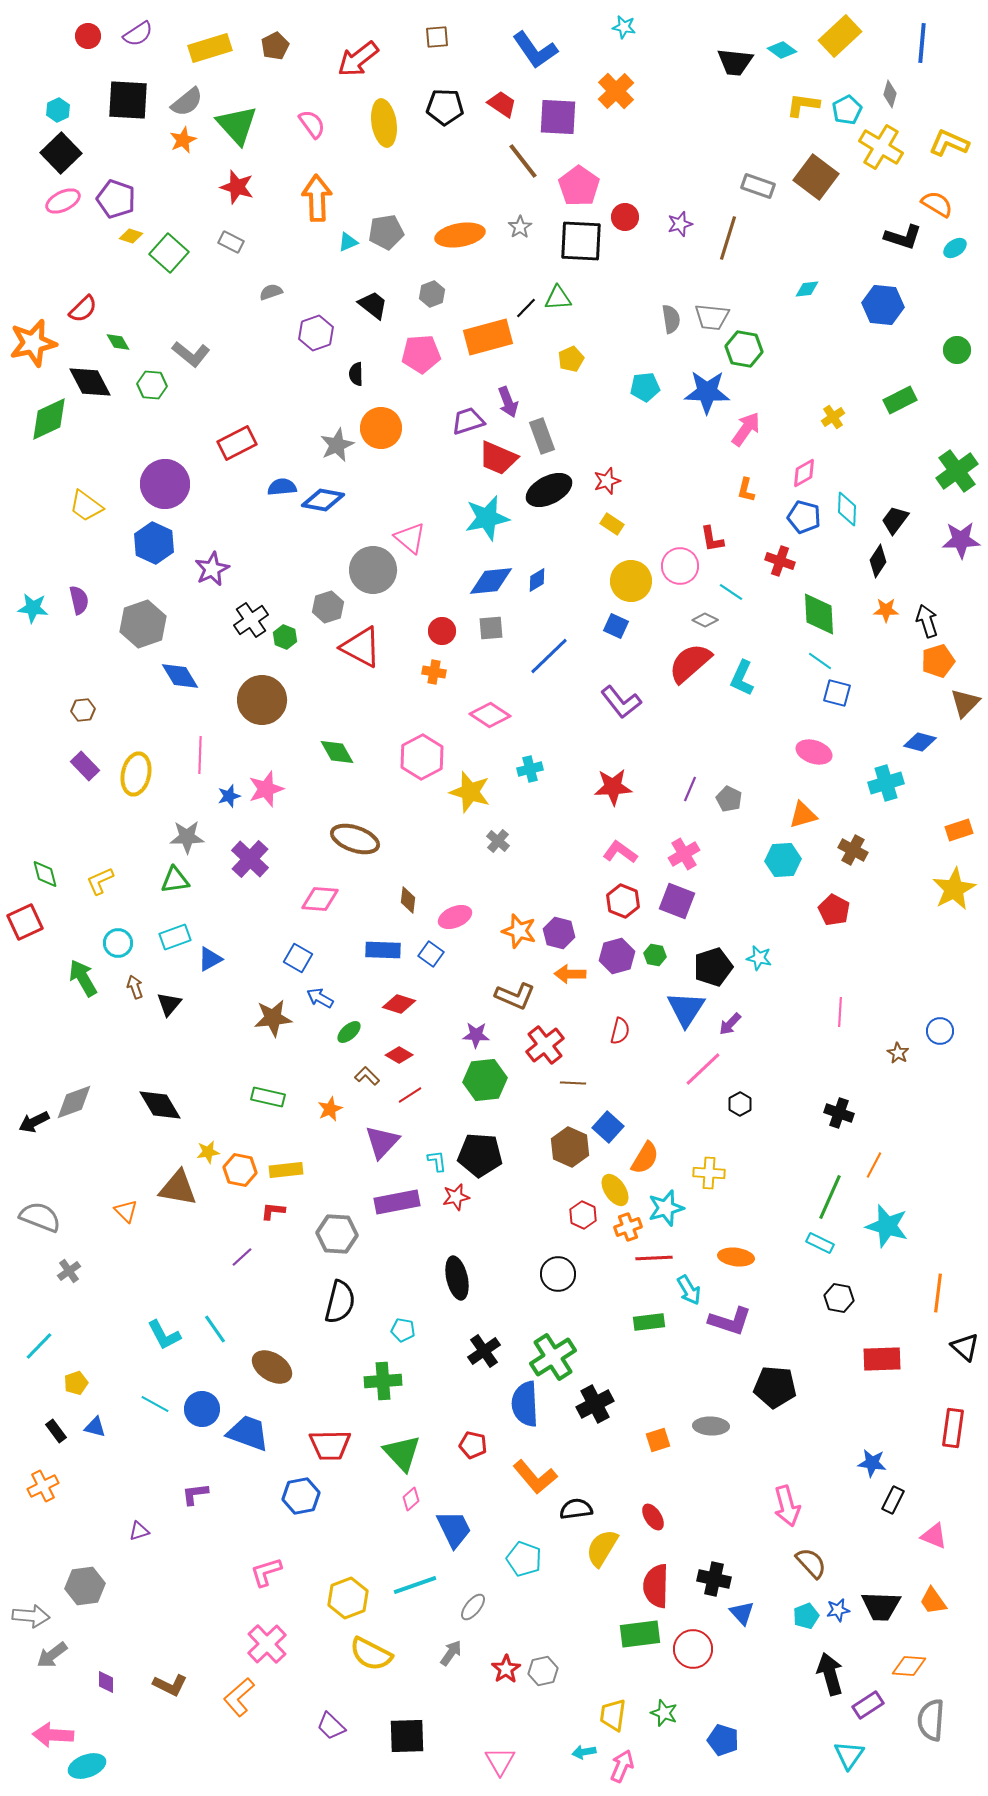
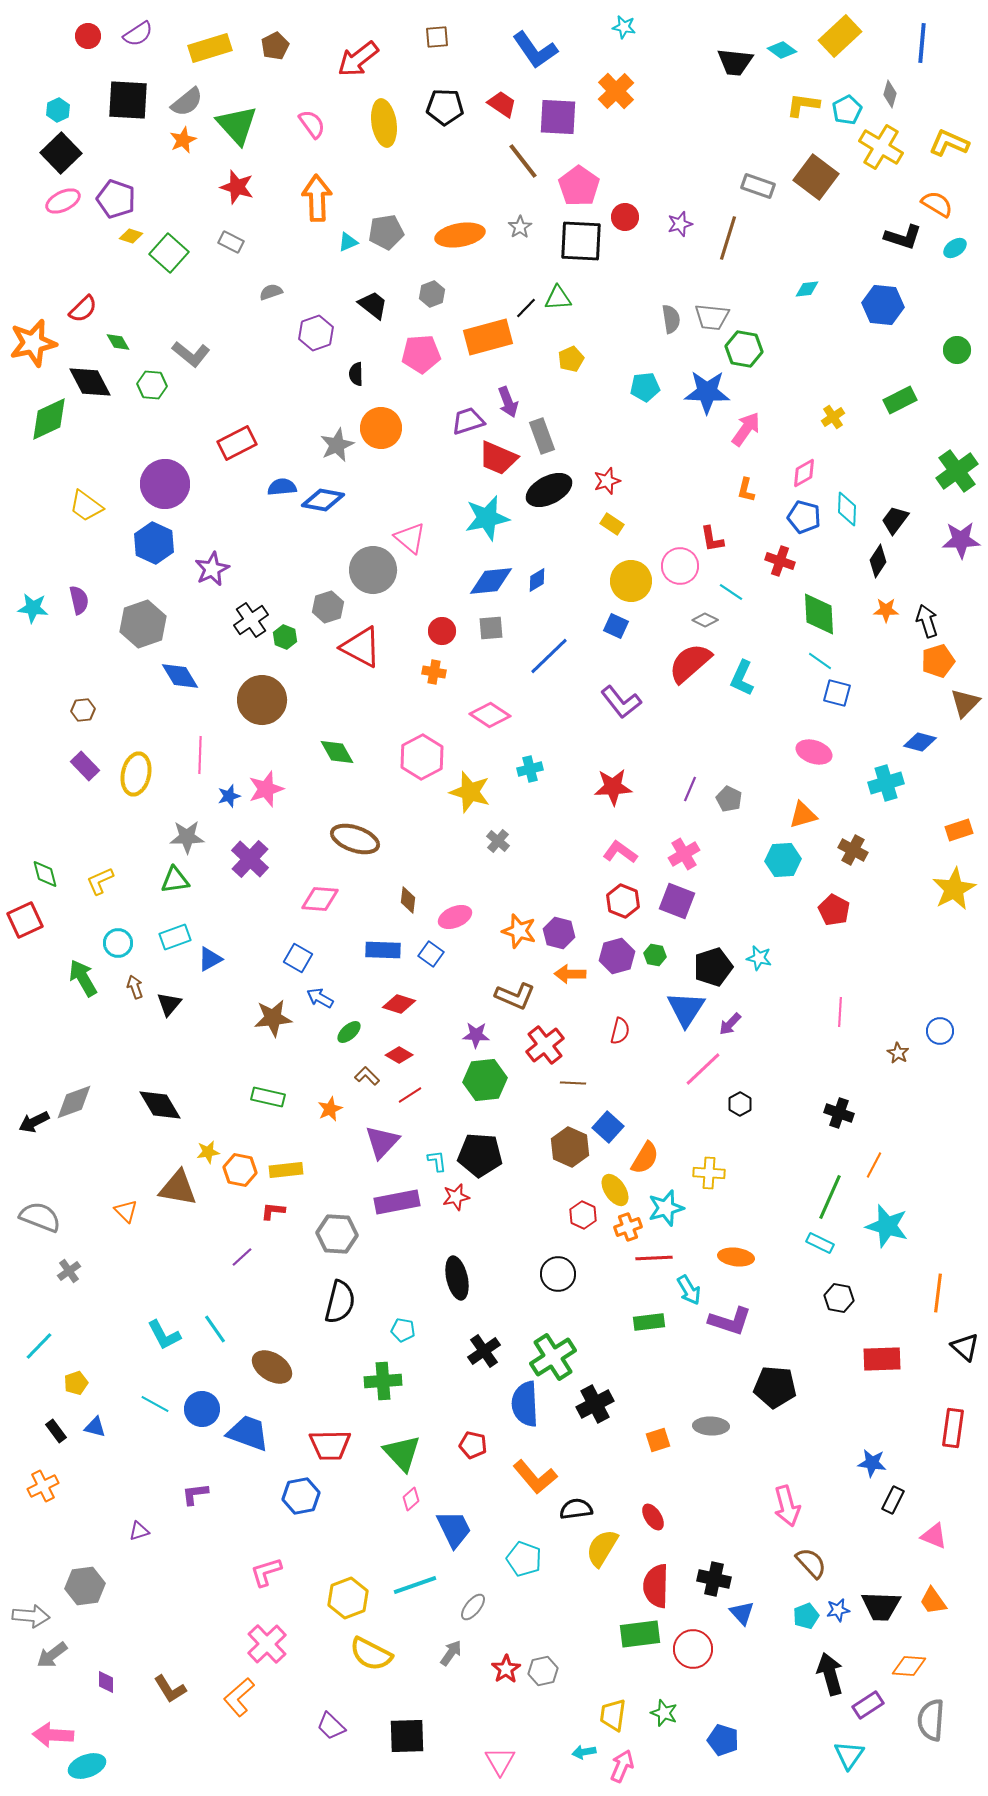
red square at (25, 922): moved 2 px up
brown L-shape at (170, 1685): moved 4 px down; rotated 32 degrees clockwise
